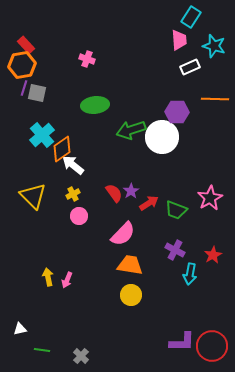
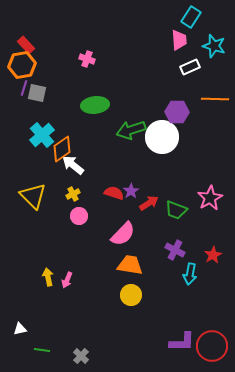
red semicircle: rotated 36 degrees counterclockwise
